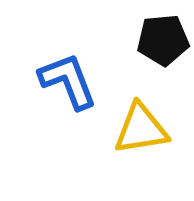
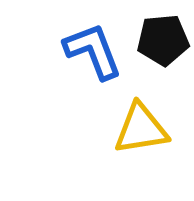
blue L-shape: moved 25 px right, 30 px up
